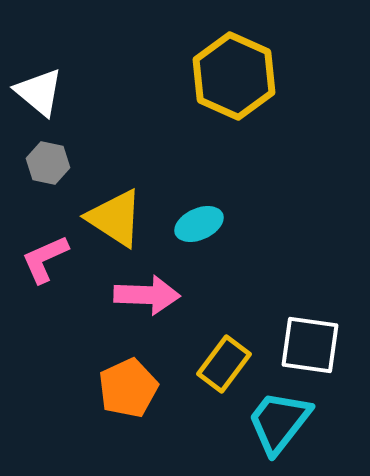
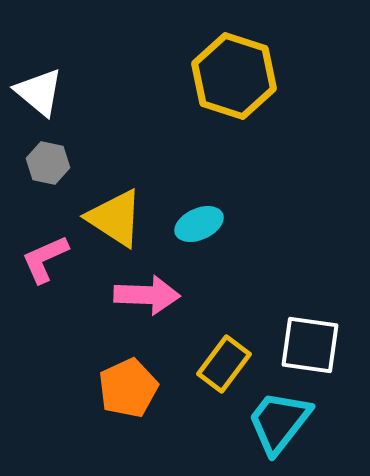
yellow hexagon: rotated 6 degrees counterclockwise
